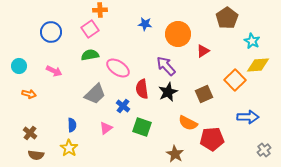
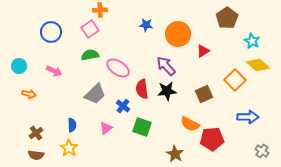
blue star: moved 1 px right, 1 px down
yellow diamond: rotated 45 degrees clockwise
black star: moved 1 px left, 1 px up; rotated 18 degrees clockwise
orange semicircle: moved 2 px right, 1 px down
brown cross: moved 6 px right; rotated 16 degrees clockwise
gray cross: moved 2 px left, 1 px down; rotated 16 degrees counterclockwise
